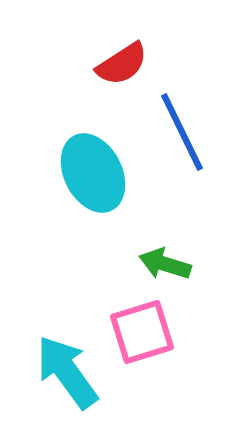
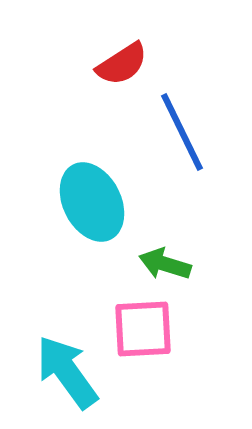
cyan ellipse: moved 1 px left, 29 px down
pink square: moved 1 px right, 3 px up; rotated 14 degrees clockwise
